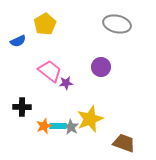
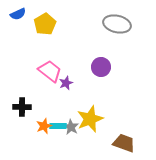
blue semicircle: moved 27 px up
purple star: rotated 16 degrees counterclockwise
